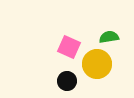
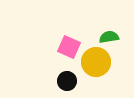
yellow circle: moved 1 px left, 2 px up
